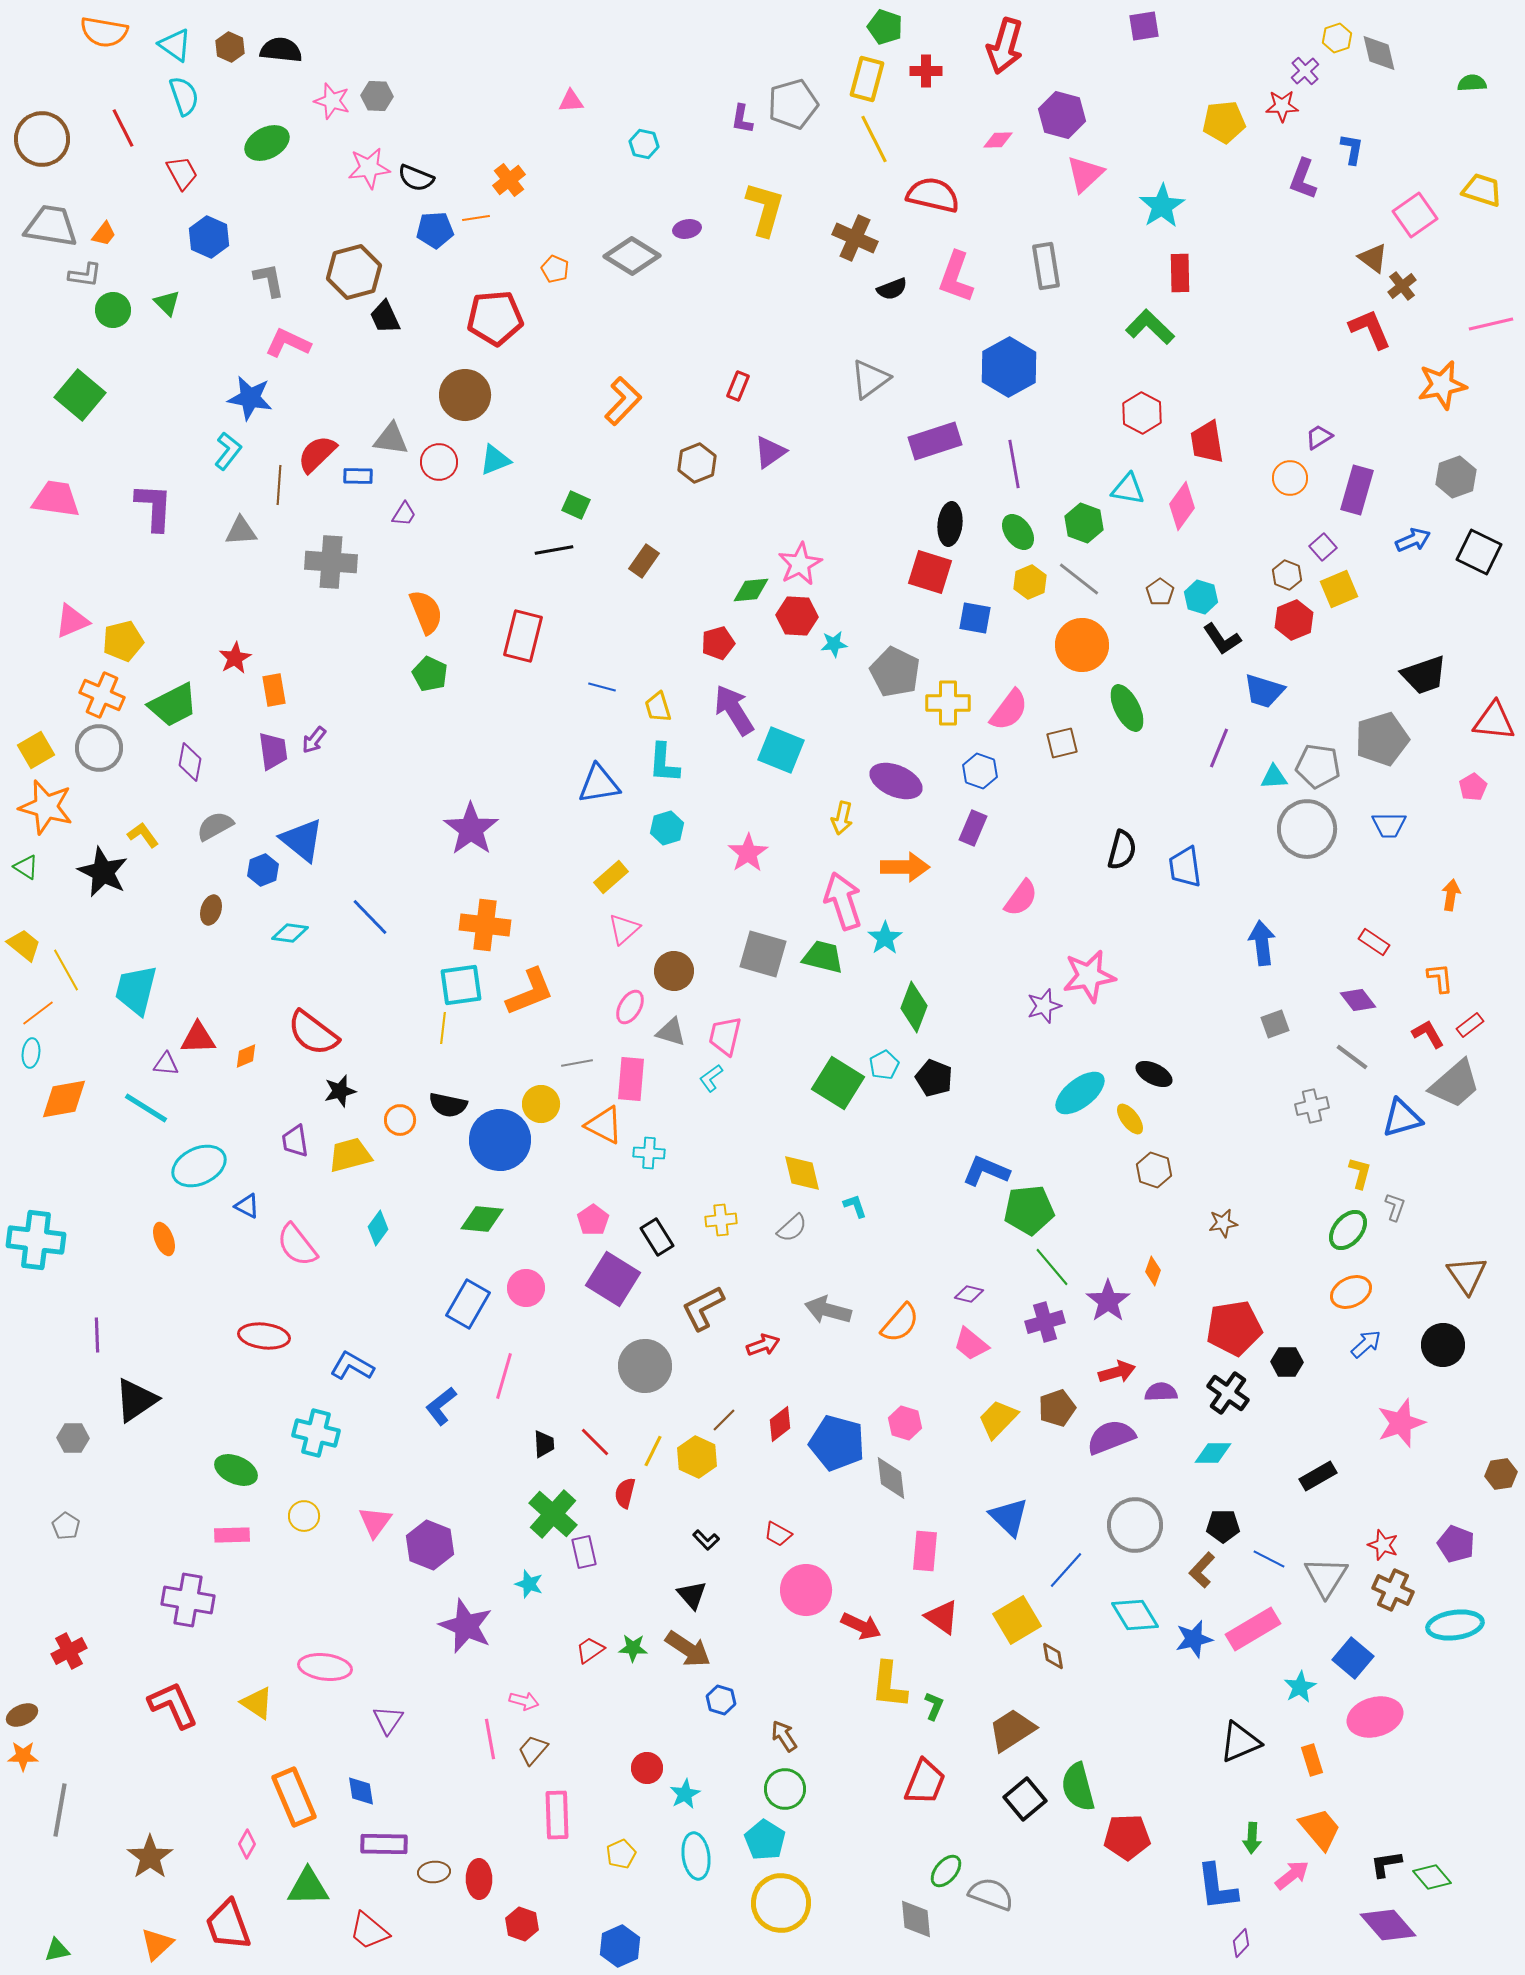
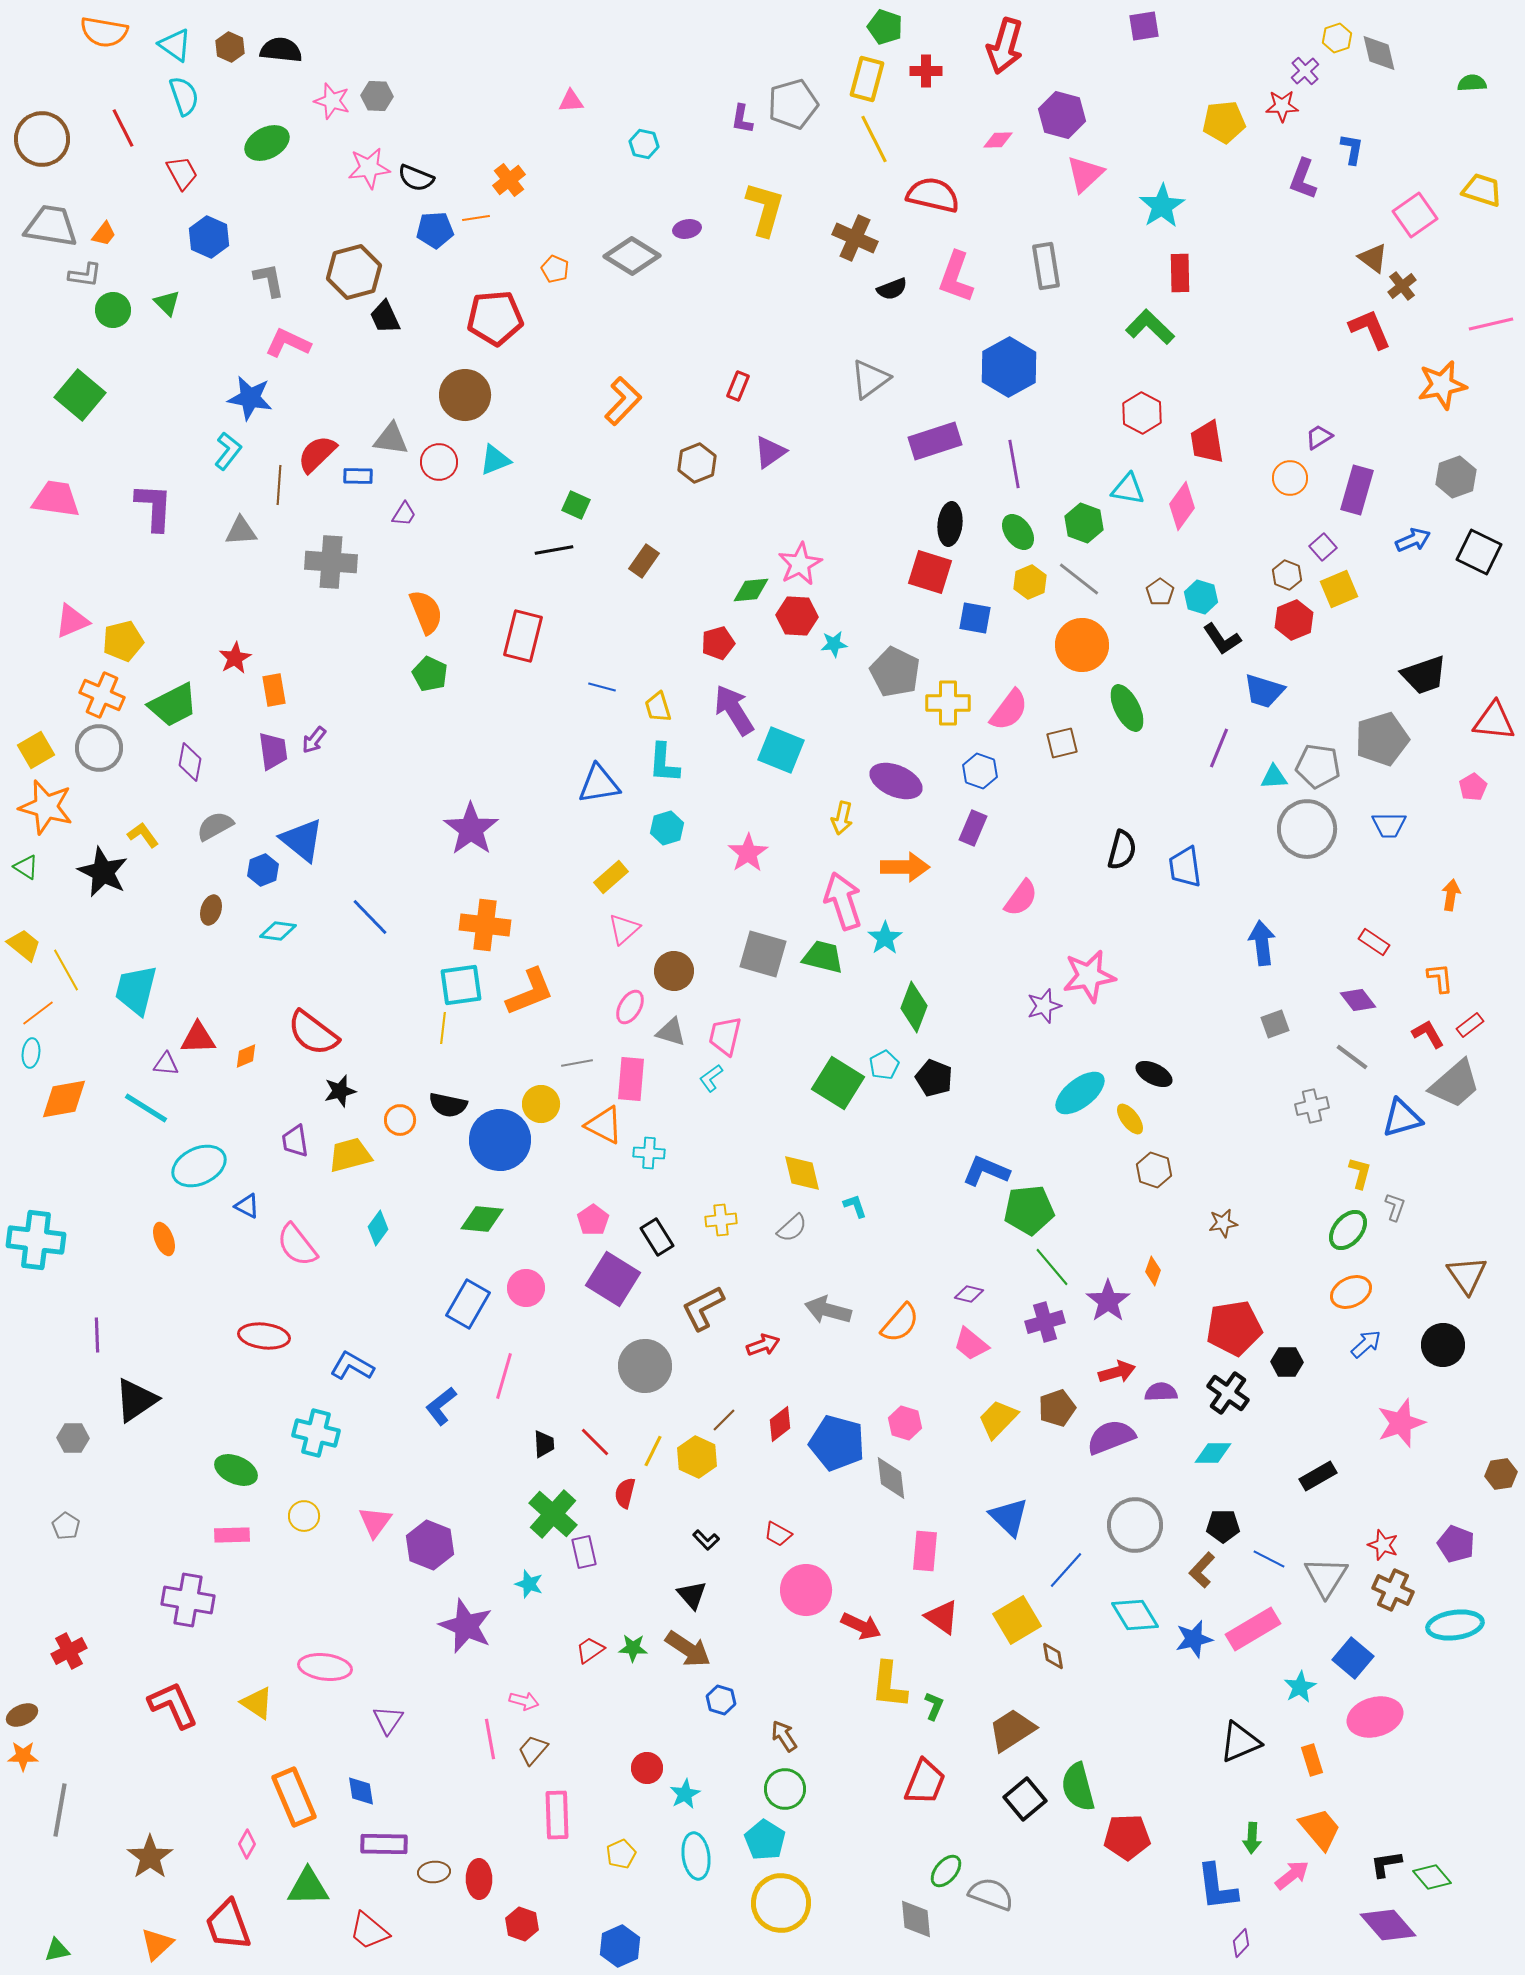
cyan diamond at (290, 933): moved 12 px left, 2 px up
